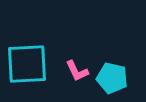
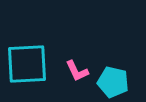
cyan pentagon: moved 1 px right, 4 px down
